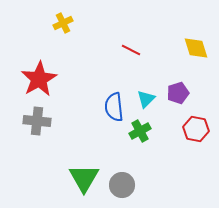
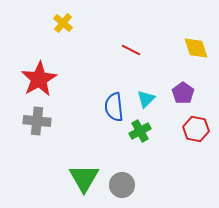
yellow cross: rotated 24 degrees counterclockwise
purple pentagon: moved 5 px right; rotated 20 degrees counterclockwise
